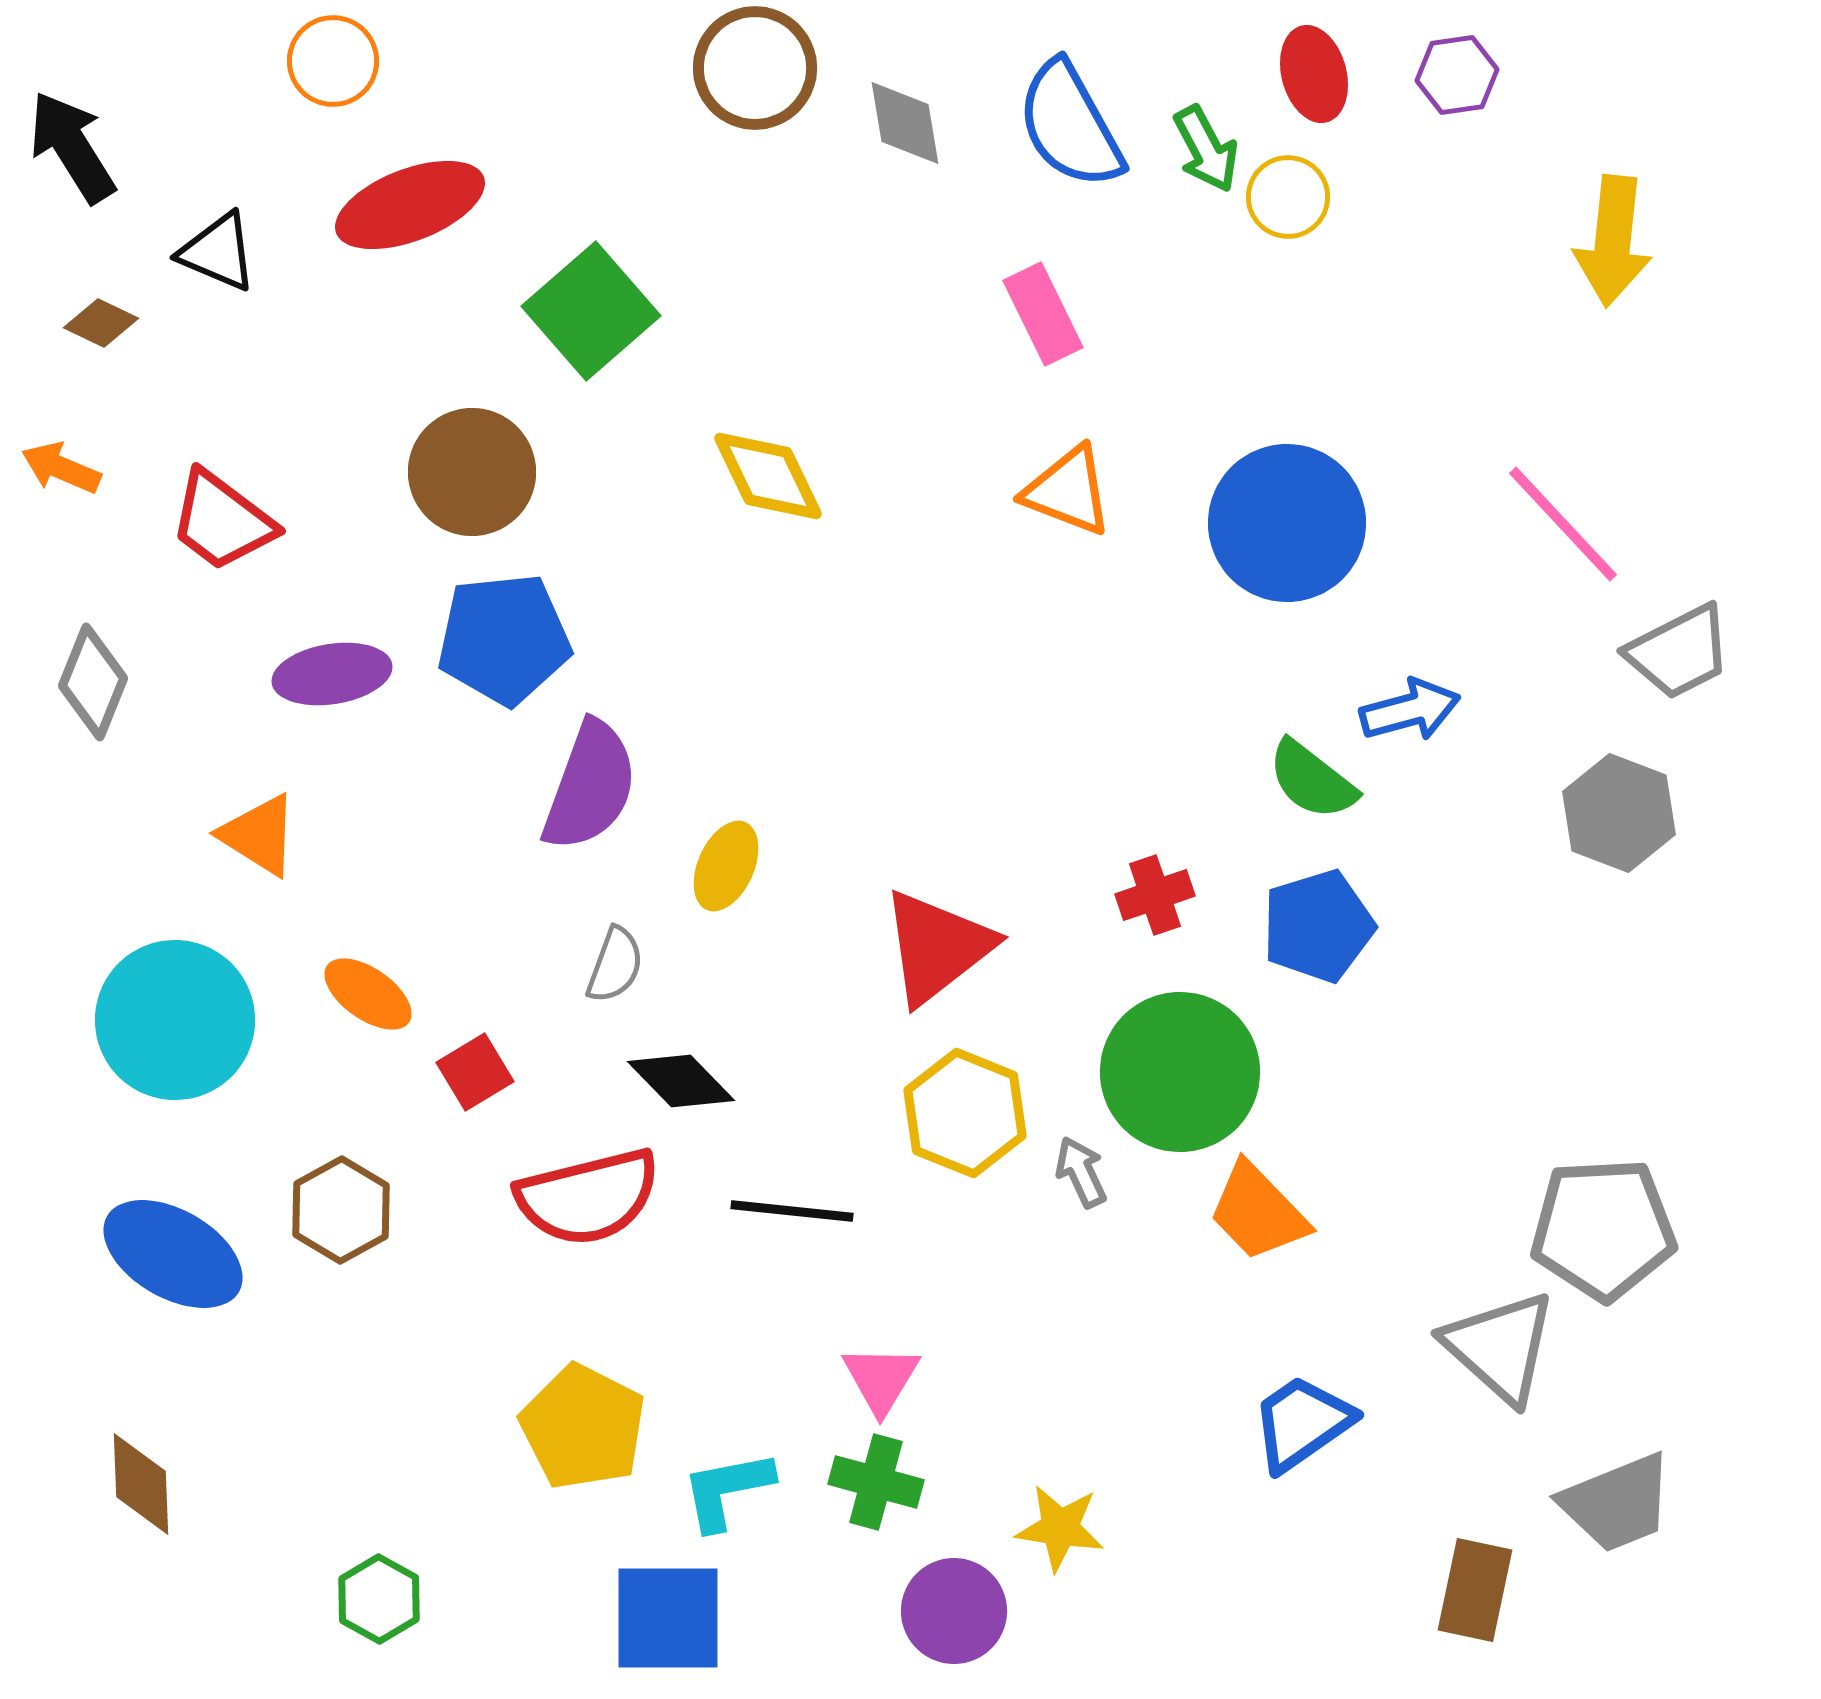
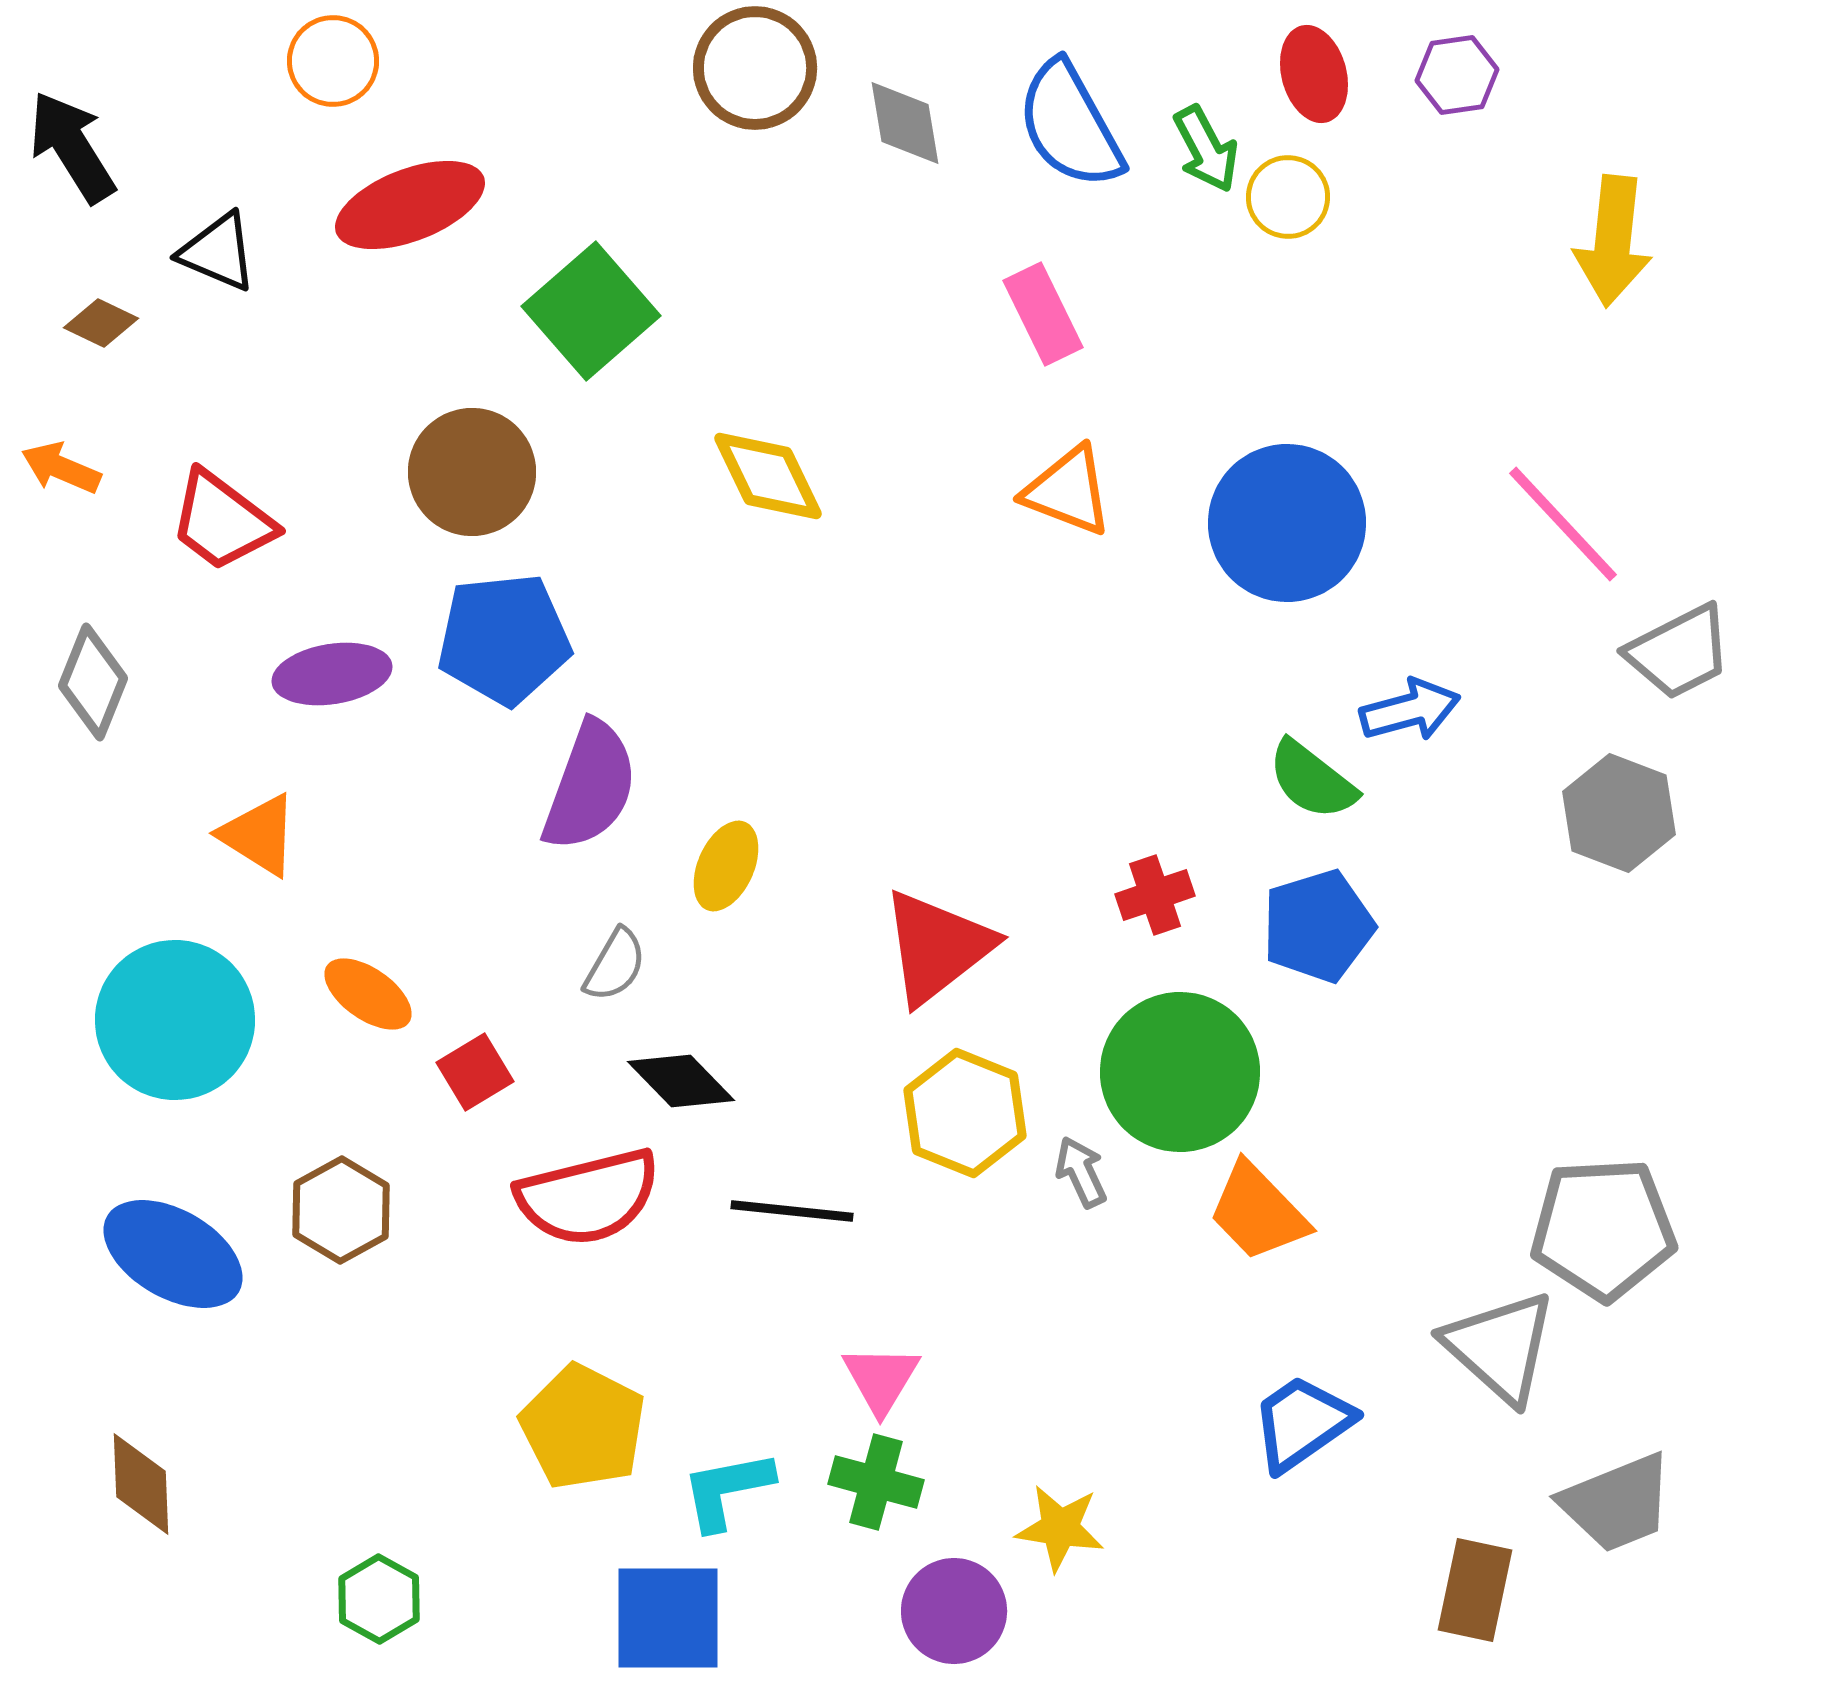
gray semicircle at (615, 965): rotated 10 degrees clockwise
